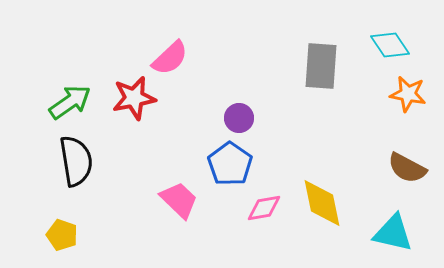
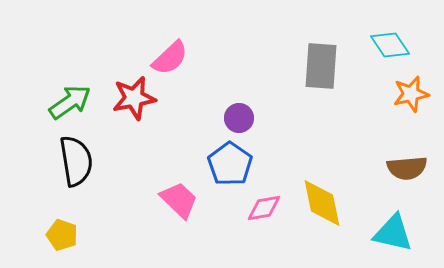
orange star: moved 3 px right; rotated 24 degrees counterclockwise
brown semicircle: rotated 33 degrees counterclockwise
